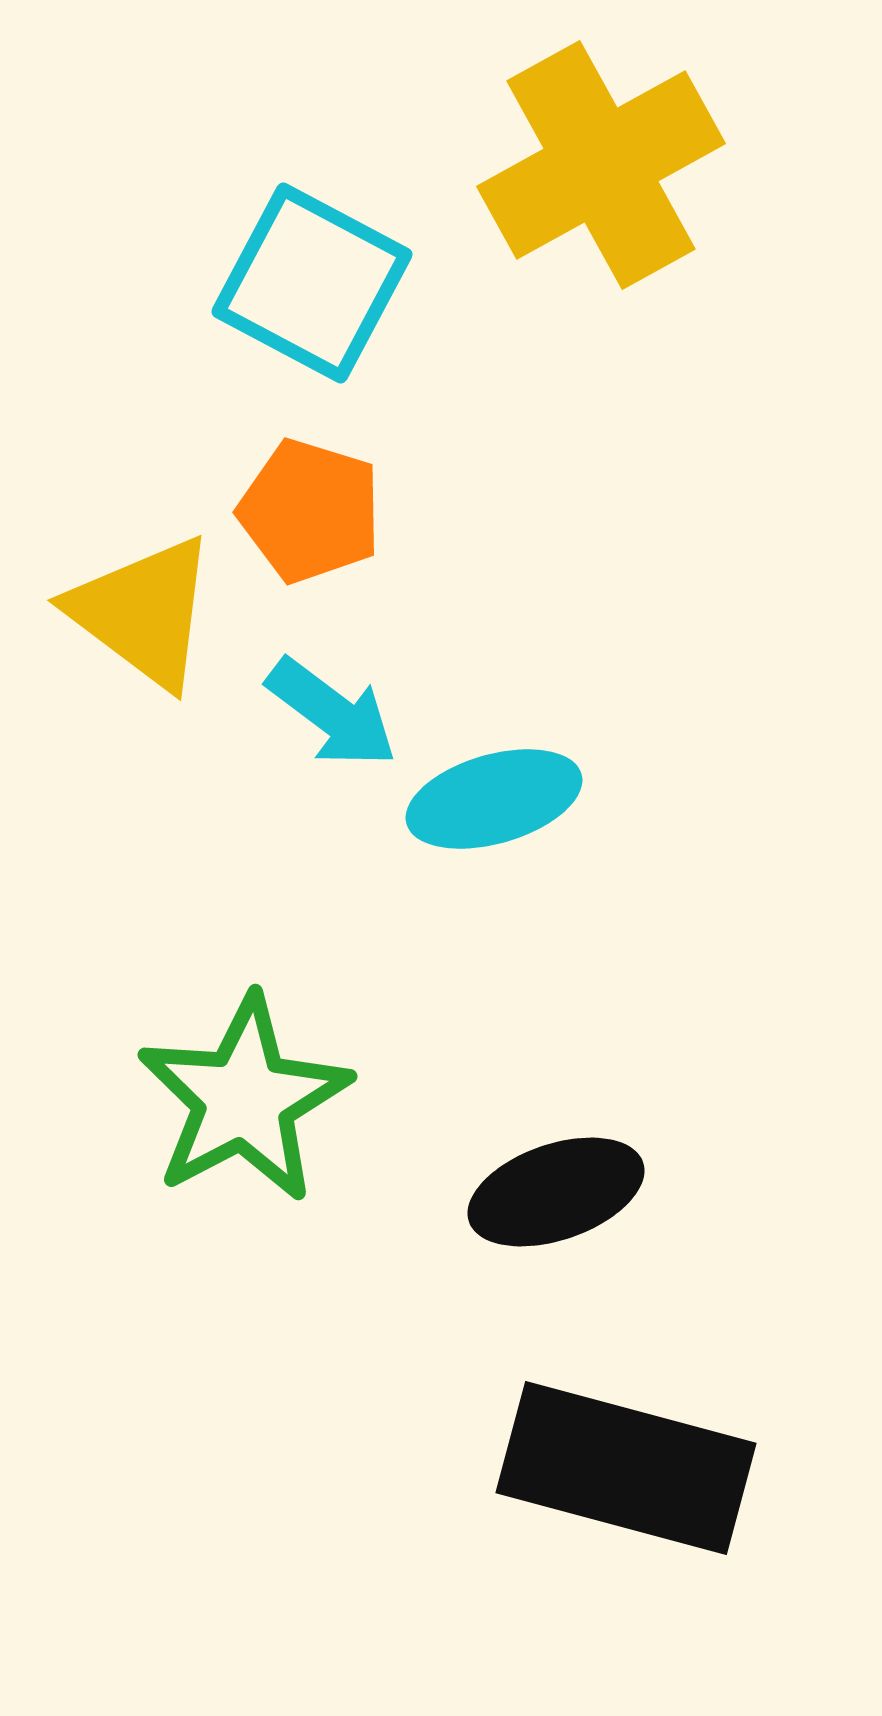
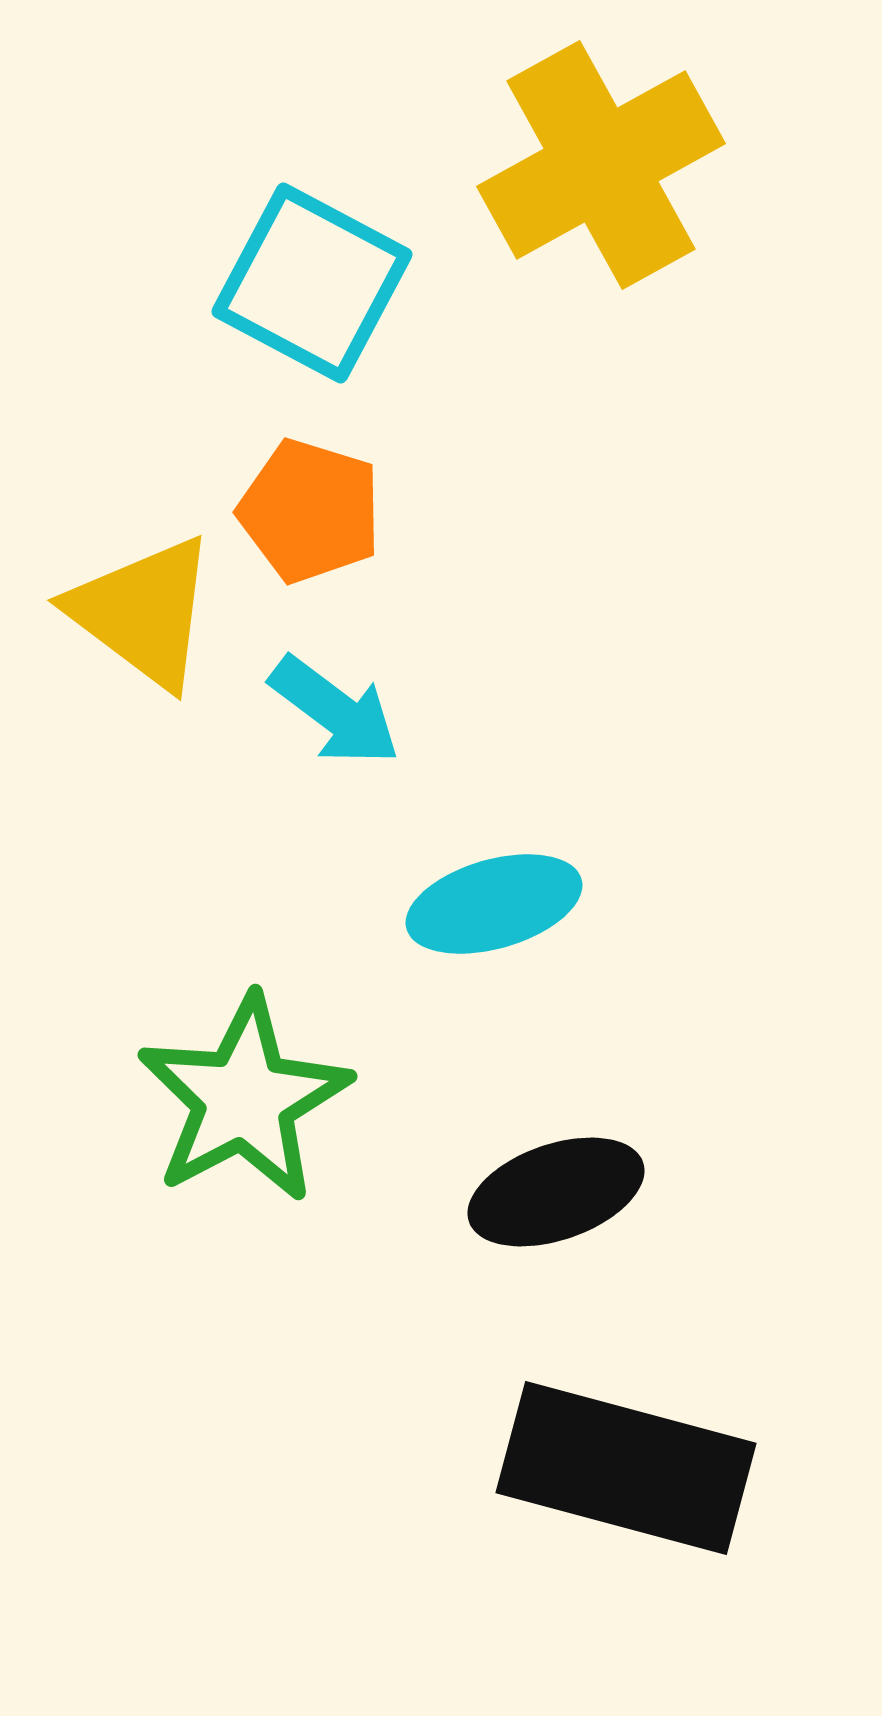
cyan arrow: moved 3 px right, 2 px up
cyan ellipse: moved 105 px down
